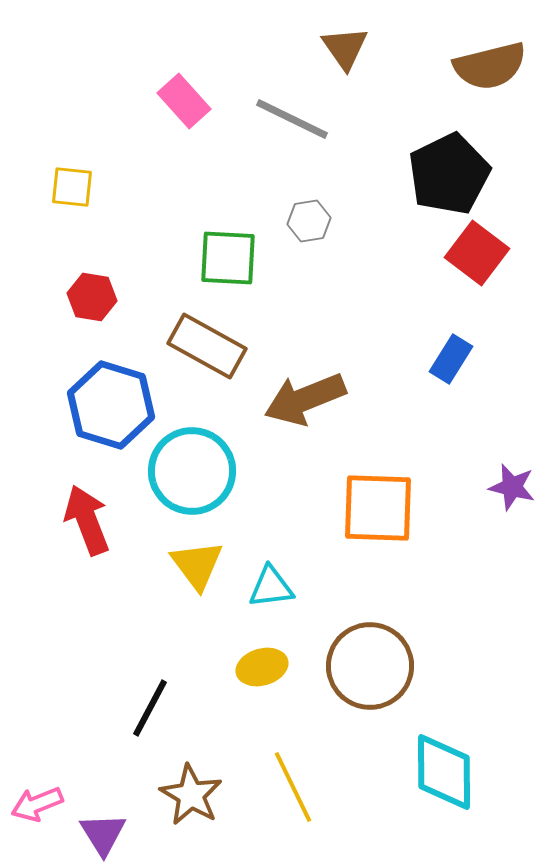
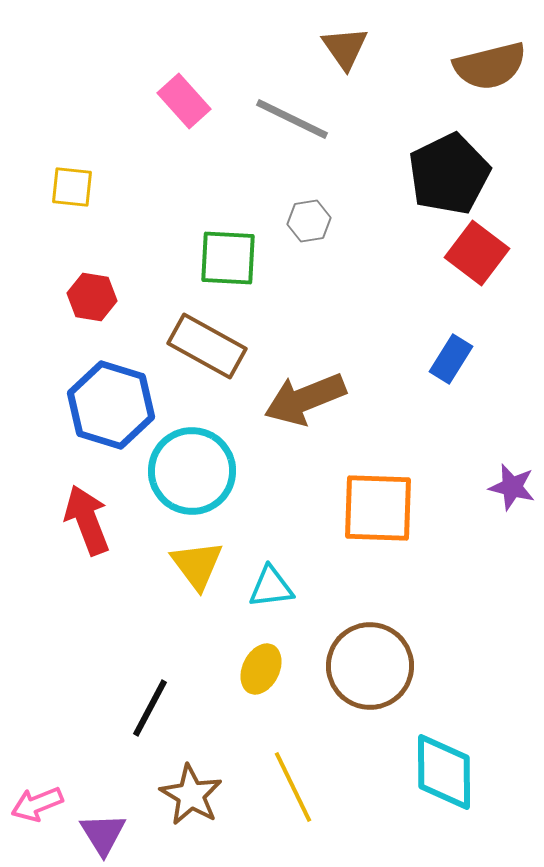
yellow ellipse: moved 1 px left, 2 px down; rotated 48 degrees counterclockwise
